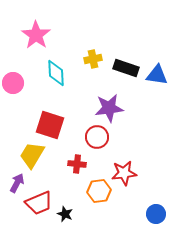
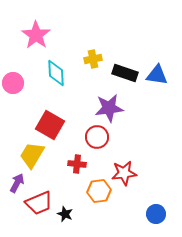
black rectangle: moved 1 px left, 5 px down
red square: rotated 12 degrees clockwise
